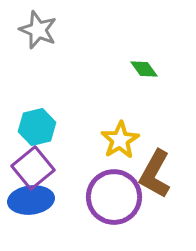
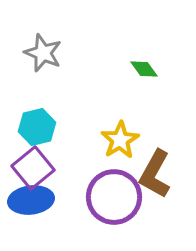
gray star: moved 5 px right, 23 px down
